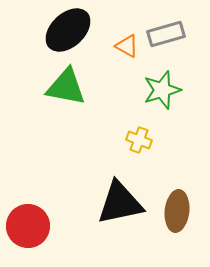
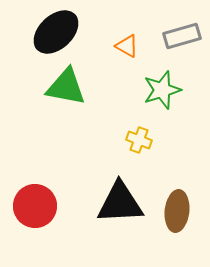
black ellipse: moved 12 px left, 2 px down
gray rectangle: moved 16 px right, 2 px down
black triangle: rotated 9 degrees clockwise
red circle: moved 7 px right, 20 px up
